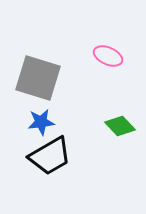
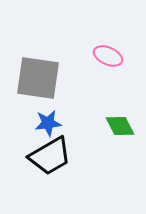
gray square: rotated 9 degrees counterclockwise
blue star: moved 7 px right, 1 px down
green diamond: rotated 16 degrees clockwise
